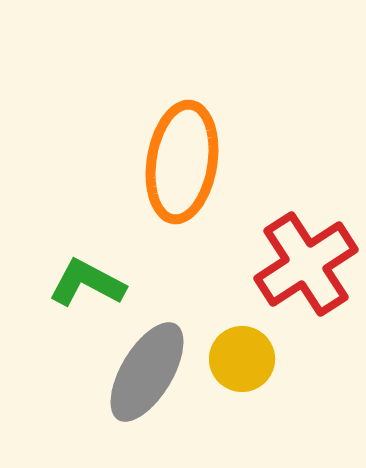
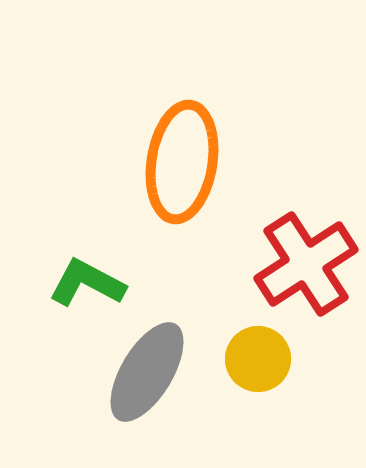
yellow circle: moved 16 px right
